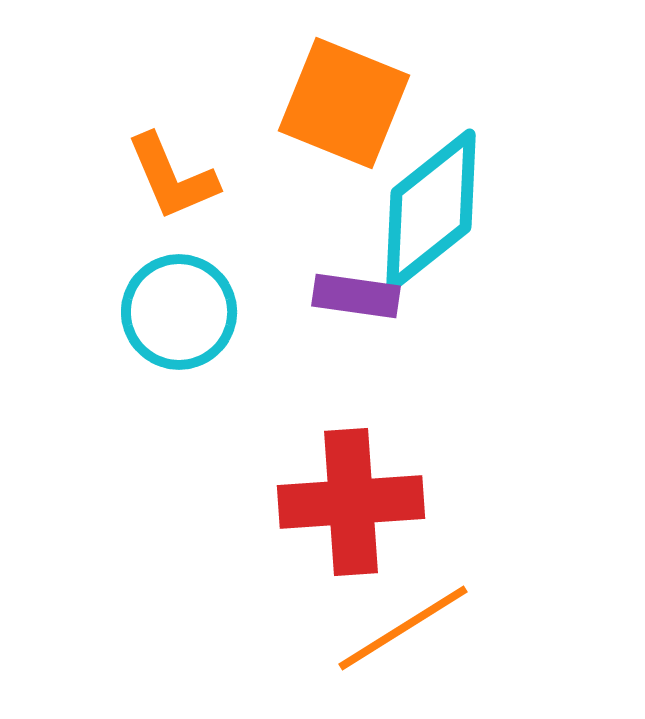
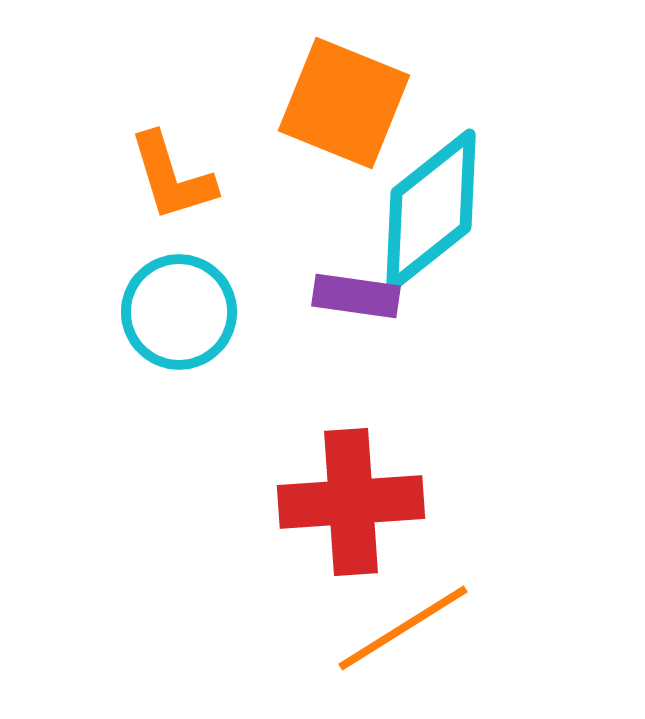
orange L-shape: rotated 6 degrees clockwise
